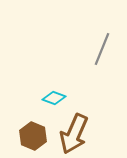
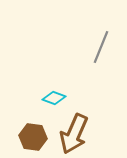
gray line: moved 1 px left, 2 px up
brown hexagon: moved 1 px down; rotated 16 degrees counterclockwise
